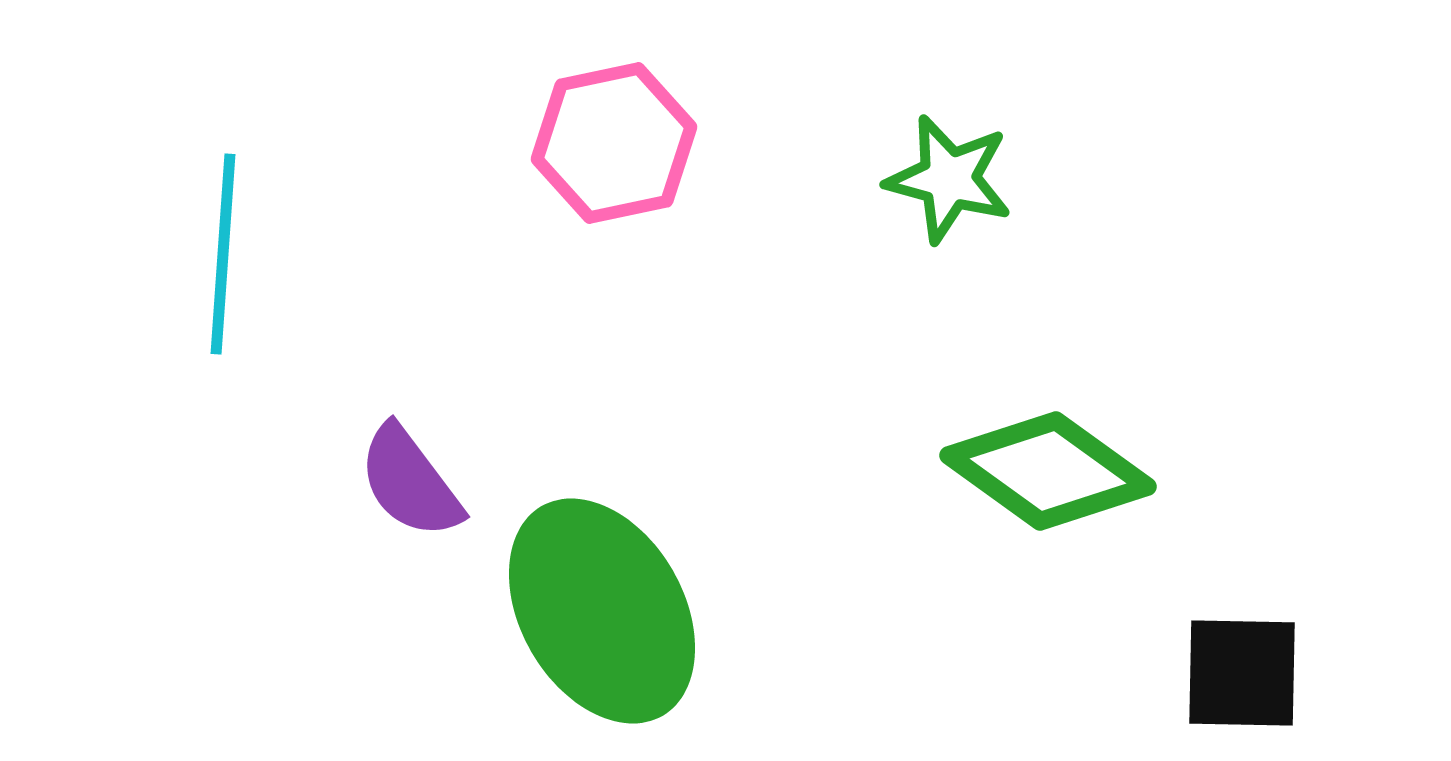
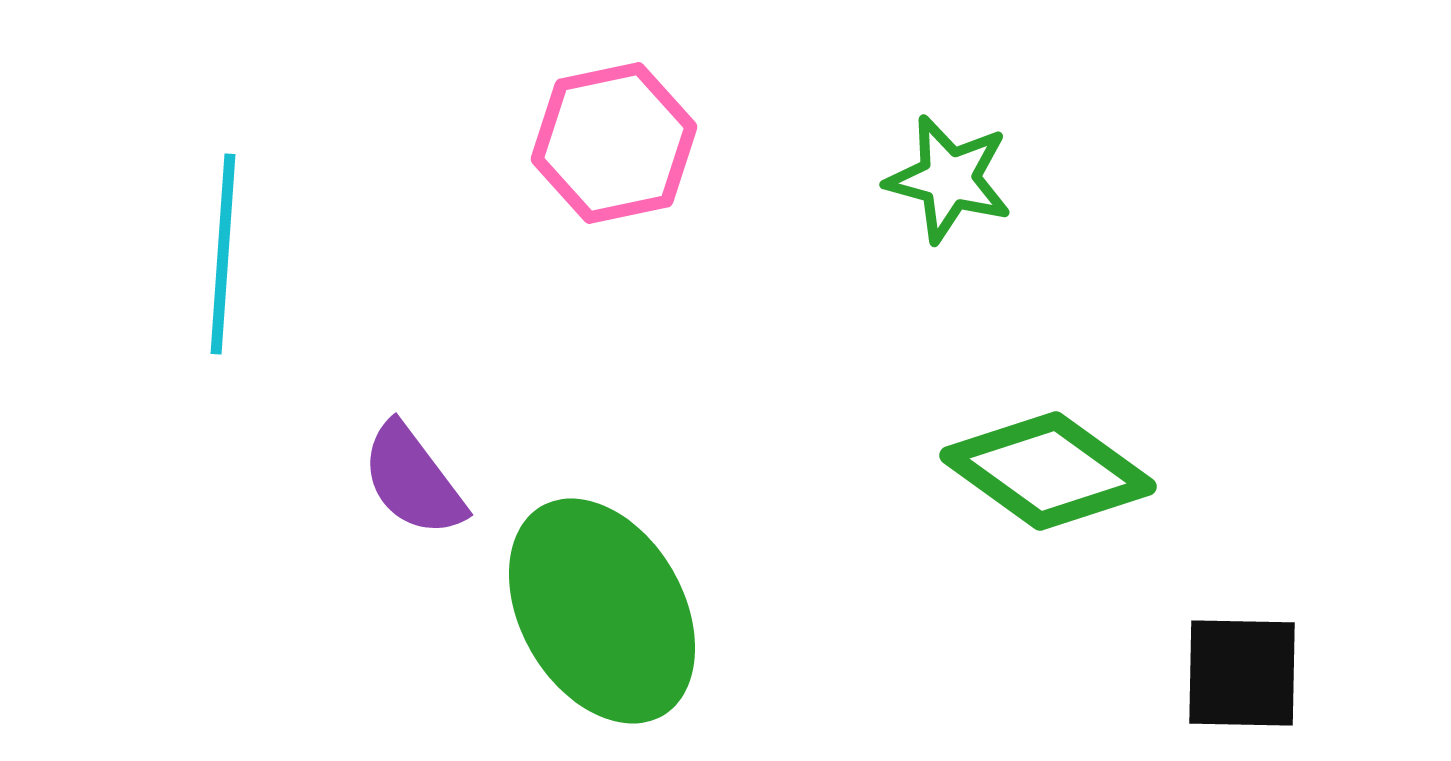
purple semicircle: moved 3 px right, 2 px up
